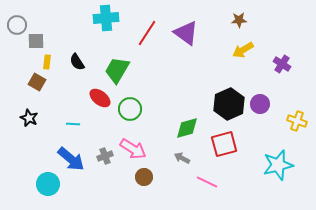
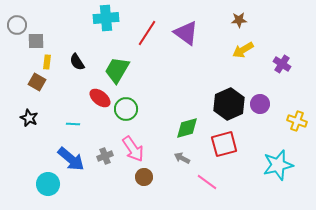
green circle: moved 4 px left
pink arrow: rotated 24 degrees clockwise
pink line: rotated 10 degrees clockwise
